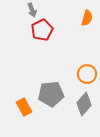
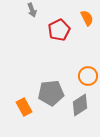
orange semicircle: rotated 42 degrees counterclockwise
red pentagon: moved 17 px right
orange circle: moved 1 px right, 2 px down
gray pentagon: moved 1 px up
gray diamond: moved 4 px left, 1 px down; rotated 15 degrees clockwise
